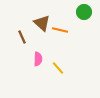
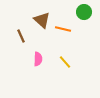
brown triangle: moved 3 px up
orange line: moved 3 px right, 1 px up
brown line: moved 1 px left, 1 px up
yellow line: moved 7 px right, 6 px up
